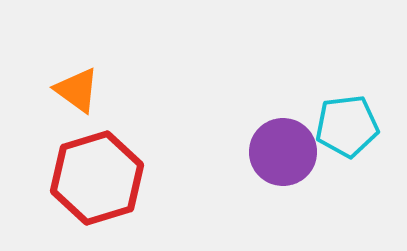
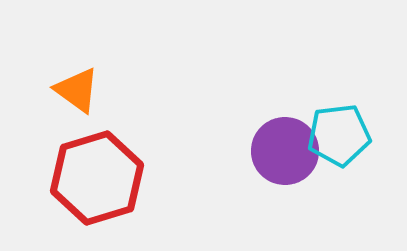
cyan pentagon: moved 8 px left, 9 px down
purple circle: moved 2 px right, 1 px up
